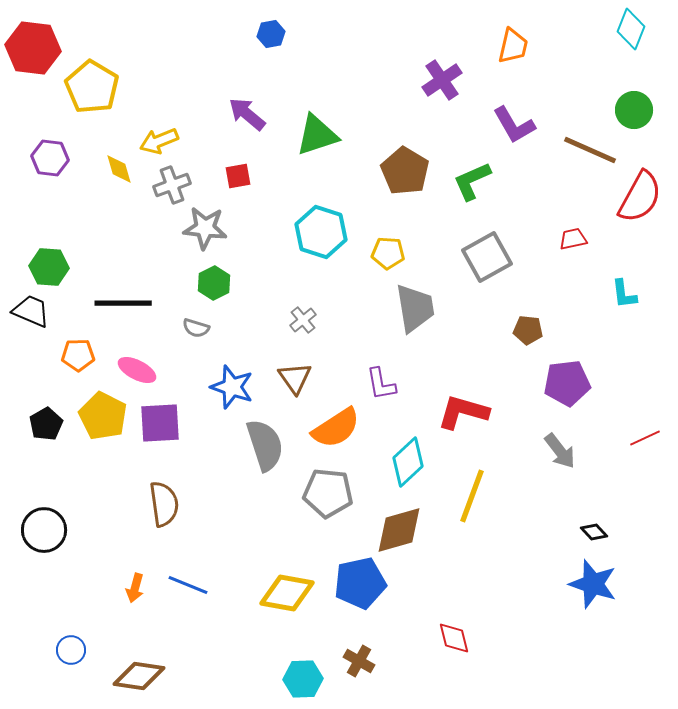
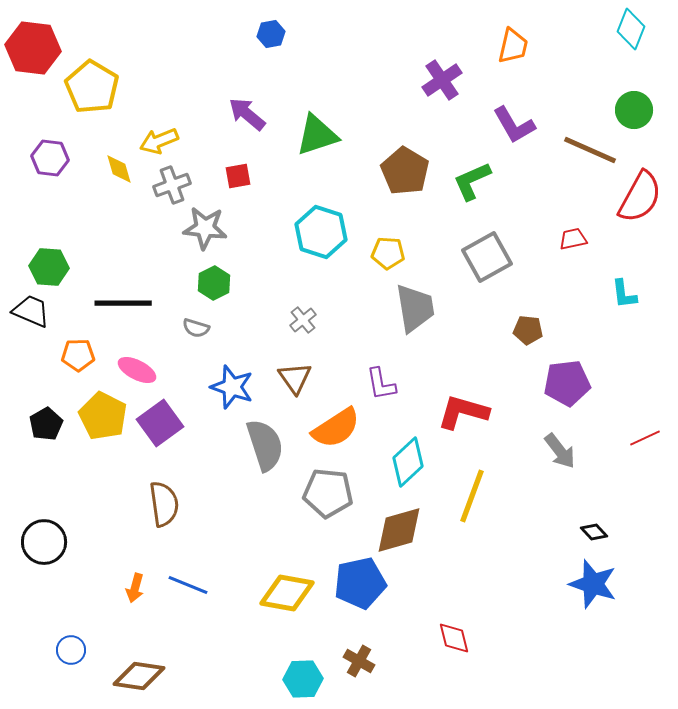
purple square at (160, 423): rotated 33 degrees counterclockwise
black circle at (44, 530): moved 12 px down
